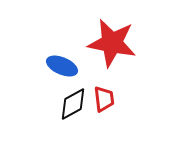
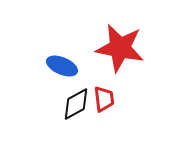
red star: moved 8 px right, 5 px down
black diamond: moved 3 px right
